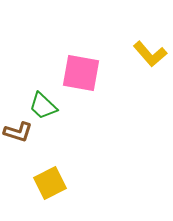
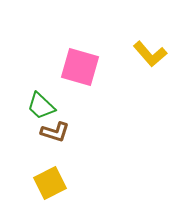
pink square: moved 1 px left, 6 px up; rotated 6 degrees clockwise
green trapezoid: moved 2 px left
brown L-shape: moved 37 px right
